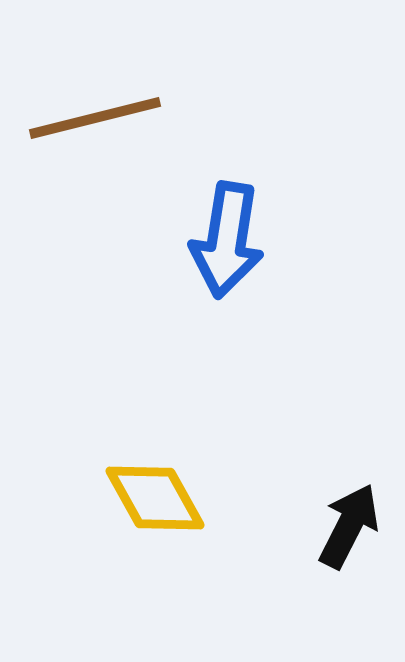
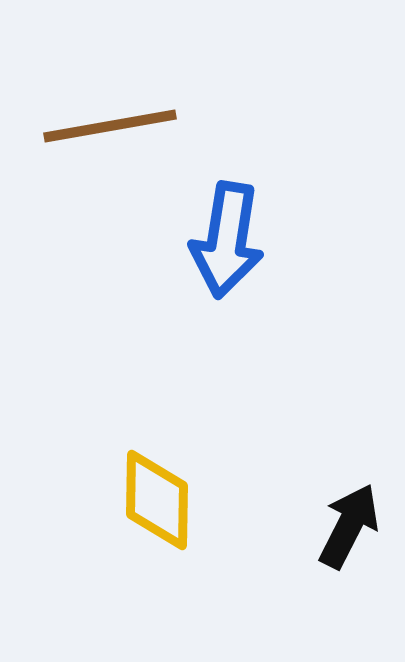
brown line: moved 15 px right, 8 px down; rotated 4 degrees clockwise
yellow diamond: moved 2 px right, 2 px down; rotated 30 degrees clockwise
